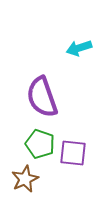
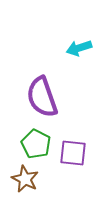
green pentagon: moved 4 px left; rotated 8 degrees clockwise
brown star: rotated 20 degrees counterclockwise
